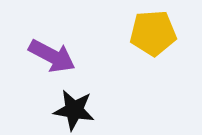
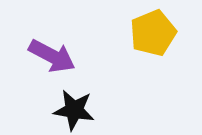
yellow pentagon: rotated 18 degrees counterclockwise
